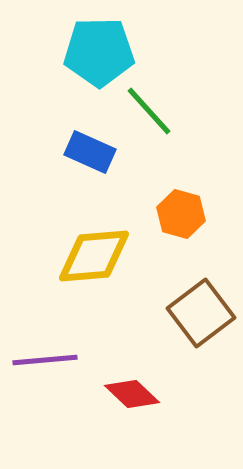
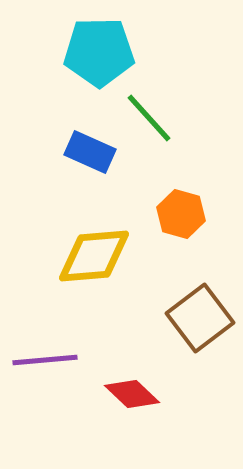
green line: moved 7 px down
brown square: moved 1 px left, 5 px down
